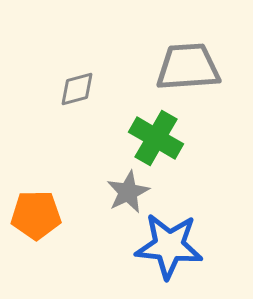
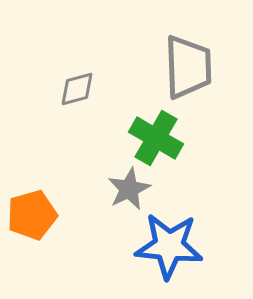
gray trapezoid: rotated 92 degrees clockwise
gray star: moved 1 px right, 3 px up
orange pentagon: moved 4 px left; rotated 15 degrees counterclockwise
